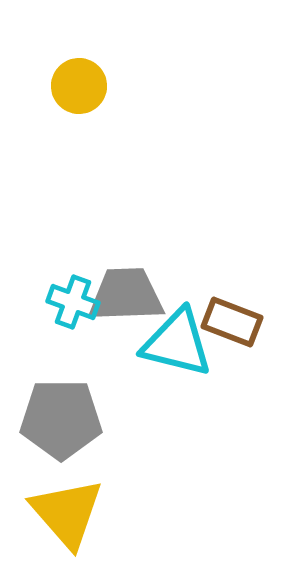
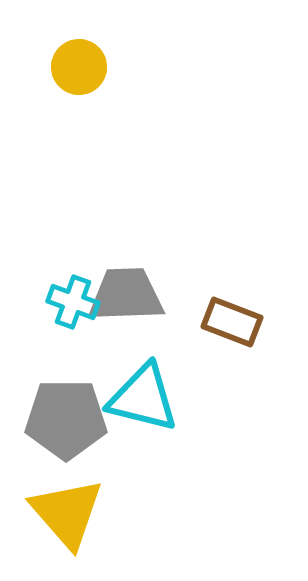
yellow circle: moved 19 px up
cyan triangle: moved 34 px left, 55 px down
gray pentagon: moved 5 px right
